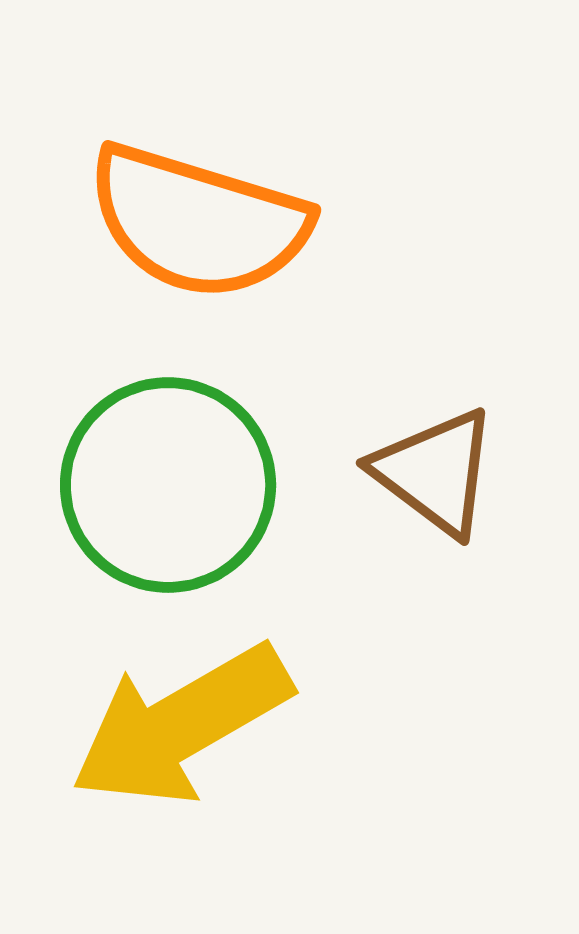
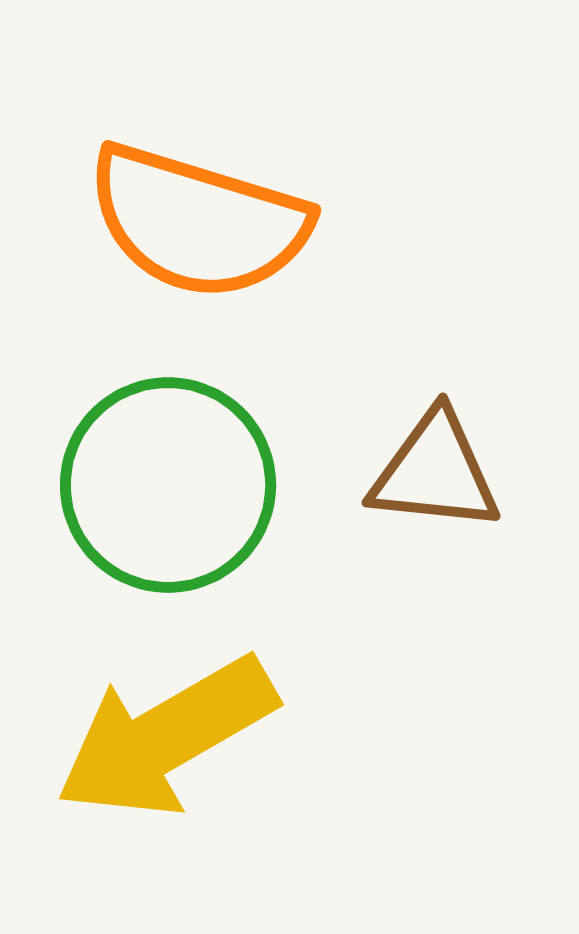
brown triangle: rotated 31 degrees counterclockwise
yellow arrow: moved 15 px left, 12 px down
